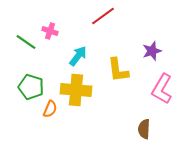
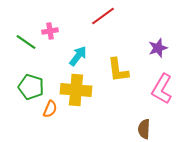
pink cross: rotated 28 degrees counterclockwise
purple star: moved 6 px right, 3 px up
